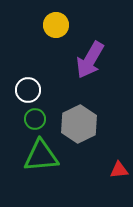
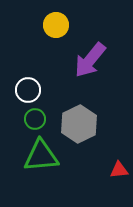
purple arrow: rotated 9 degrees clockwise
